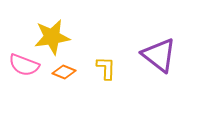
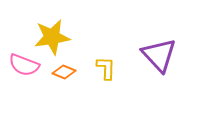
purple triangle: rotated 9 degrees clockwise
